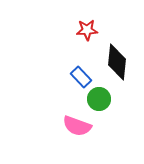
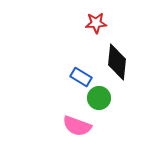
red star: moved 9 px right, 7 px up
blue rectangle: rotated 15 degrees counterclockwise
green circle: moved 1 px up
